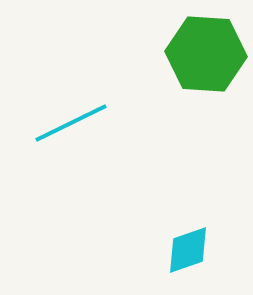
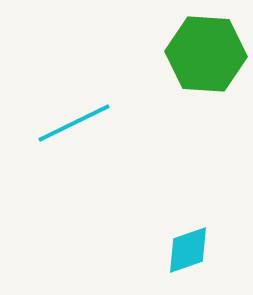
cyan line: moved 3 px right
